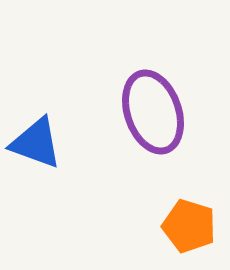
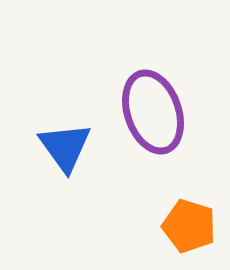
blue triangle: moved 29 px right, 4 px down; rotated 34 degrees clockwise
